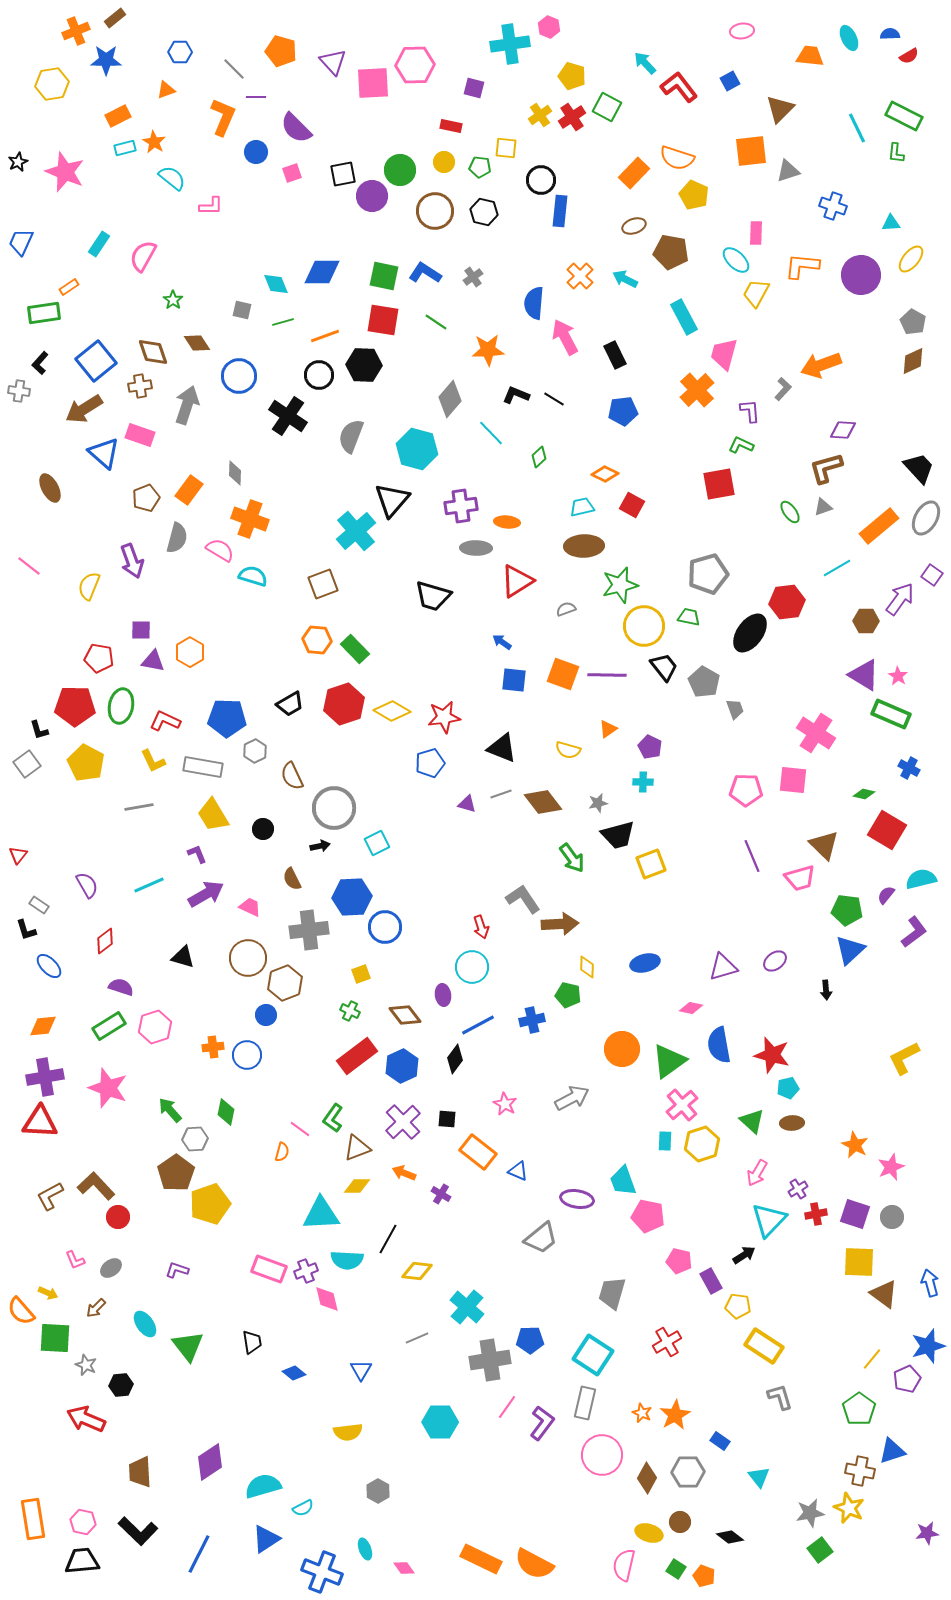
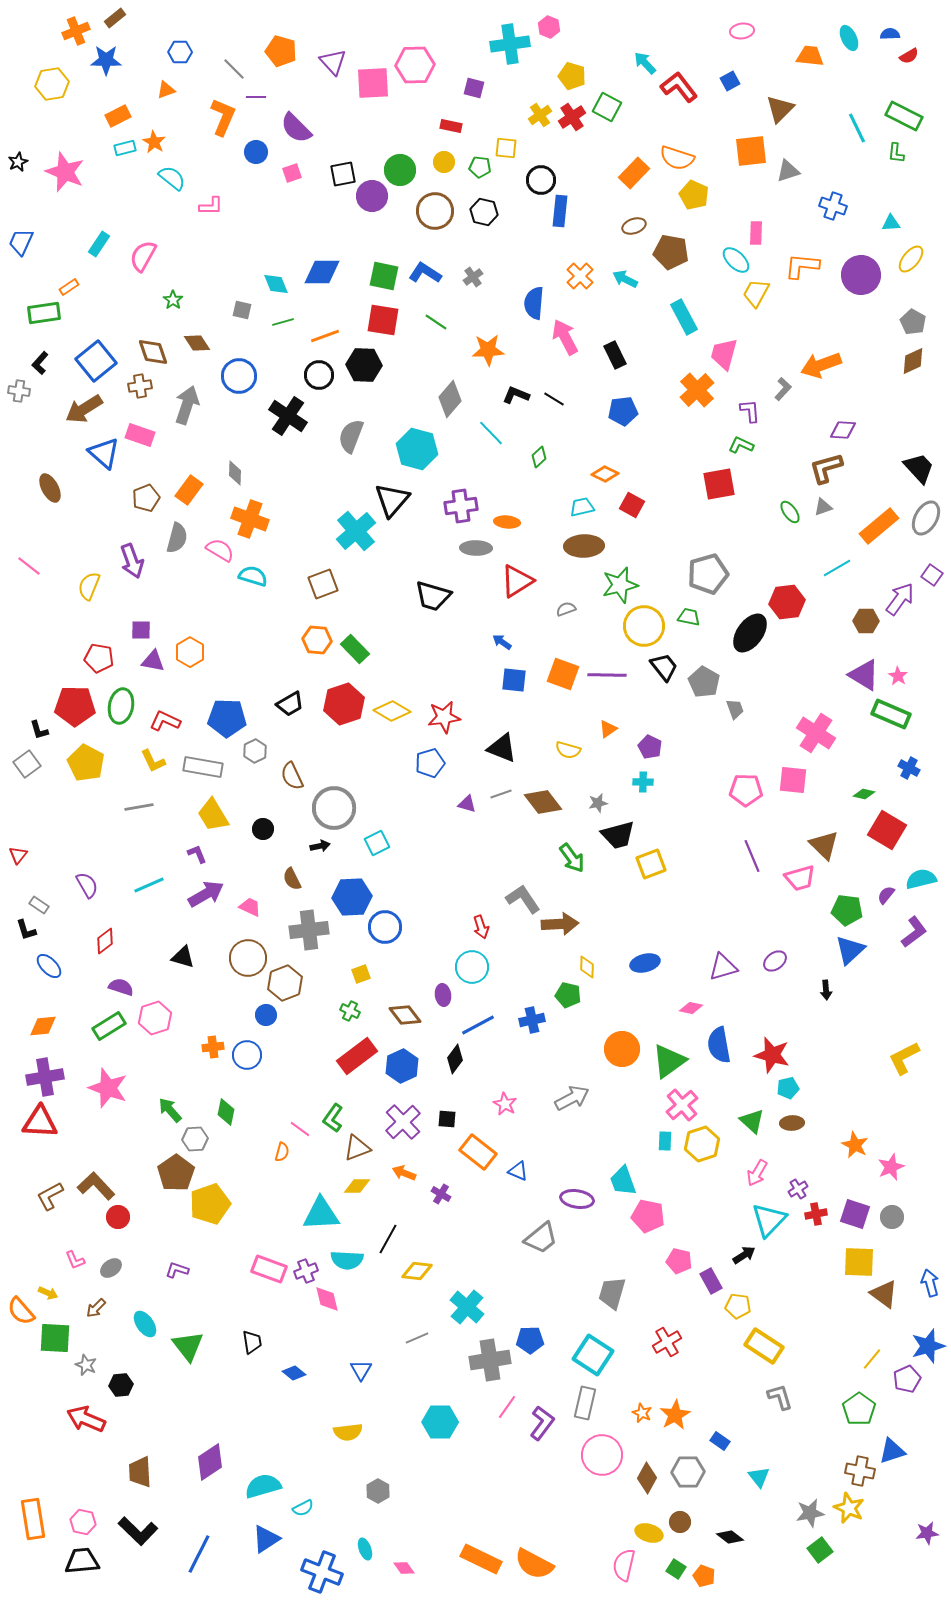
pink hexagon at (155, 1027): moved 9 px up
